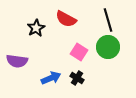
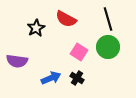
black line: moved 1 px up
